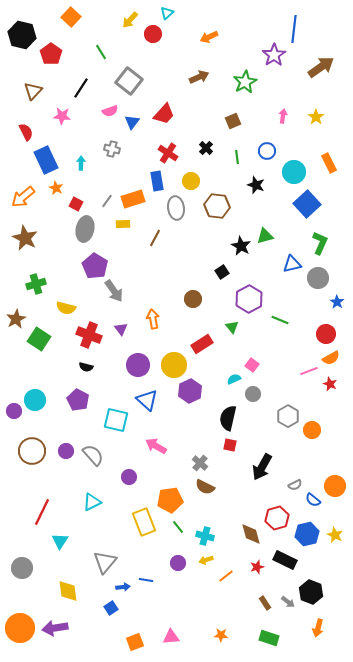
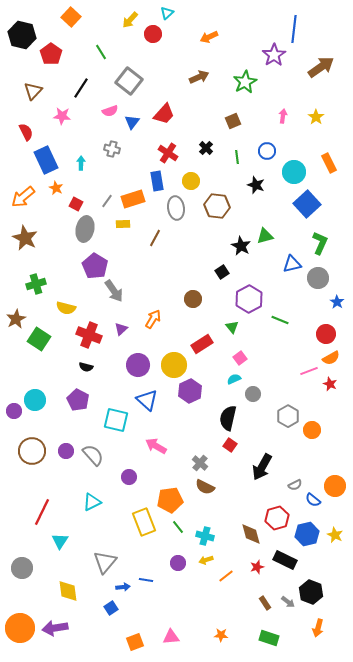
orange arrow at (153, 319): rotated 42 degrees clockwise
purple triangle at (121, 329): rotated 24 degrees clockwise
pink square at (252, 365): moved 12 px left, 7 px up; rotated 16 degrees clockwise
red square at (230, 445): rotated 24 degrees clockwise
